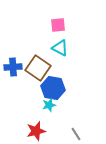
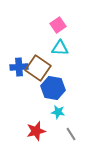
pink square: rotated 28 degrees counterclockwise
cyan triangle: rotated 24 degrees counterclockwise
blue cross: moved 6 px right
cyan star: moved 9 px right, 7 px down; rotated 24 degrees clockwise
gray line: moved 5 px left
